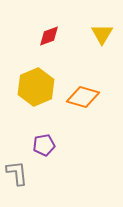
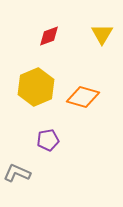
purple pentagon: moved 4 px right, 5 px up
gray L-shape: rotated 60 degrees counterclockwise
